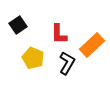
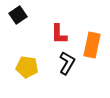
black square: moved 10 px up
orange rectangle: rotated 35 degrees counterclockwise
yellow pentagon: moved 6 px left, 9 px down; rotated 15 degrees counterclockwise
